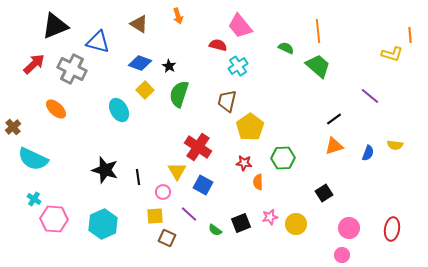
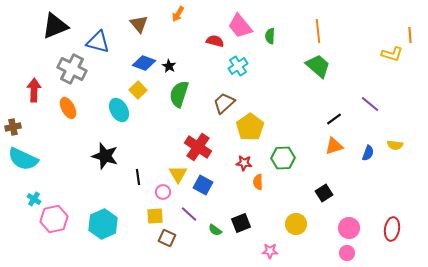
orange arrow at (178, 16): moved 2 px up; rotated 49 degrees clockwise
brown triangle at (139, 24): rotated 18 degrees clockwise
red semicircle at (218, 45): moved 3 px left, 4 px up
green semicircle at (286, 48): moved 16 px left, 12 px up; rotated 112 degrees counterclockwise
blue diamond at (140, 63): moved 4 px right
red arrow at (34, 64): moved 26 px down; rotated 45 degrees counterclockwise
yellow square at (145, 90): moved 7 px left
purple line at (370, 96): moved 8 px down
brown trapezoid at (227, 101): moved 3 px left, 2 px down; rotated 35 degrees clockwise
orange ellipse at (56, 109): moved 12 px right, 1 px up; rotated 20 degrees clockwise
brown cross at (13, 127): rotated 28 degrees clockwise
cyan semicircle at (33, 159): moved 10 px left
black star at (105, 170): moved 14 px up
yellow triangle at (177, 171): moved 1 px right, 3 px down
pink star at (270, 217): moved 34 px down; rotated 14 degrees clockwise
pink hexagon at (54, 219): rotated 16 degrees counterclockwise
pink circle at (342, 255): moved 5 px right, 2 px up
